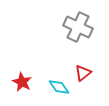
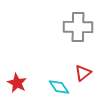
gray cross: rotated 24 degrees counterclockwise
red star: moved 5 px left, 1 px down
